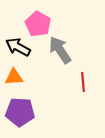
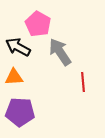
gray arrow: moved 2 px down
